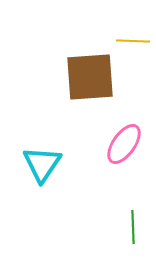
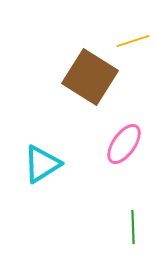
yellow line: rotated 20 degrees counterclockwise
brown square: rotated 36 degrees clockwise
cyan triangle: rotated 24 degrees clockwise
